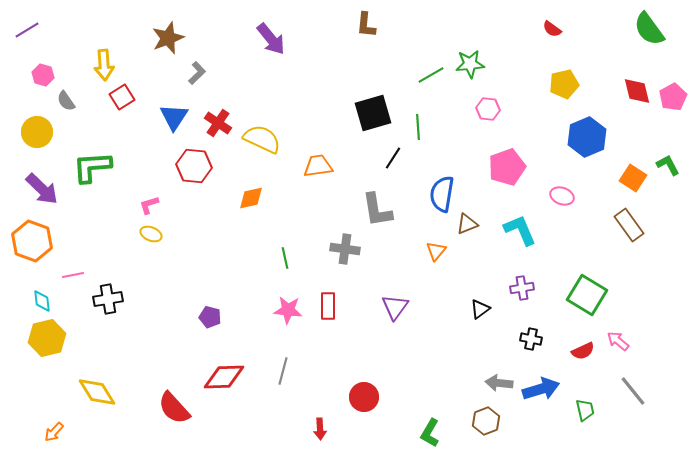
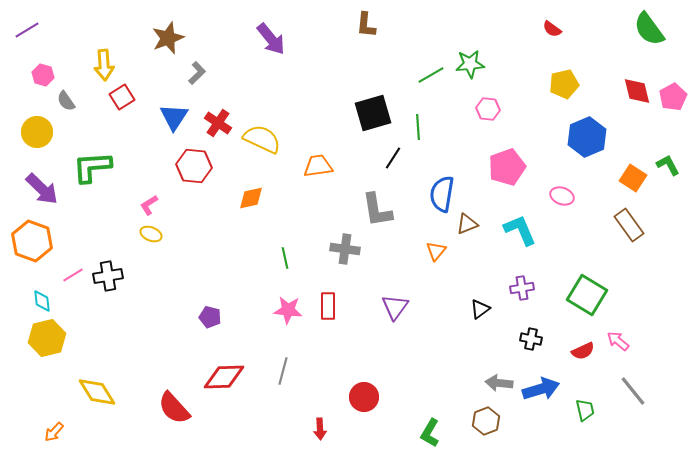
pink L-shape at (149, 205): rotated 15 degrees counterclockwise
pink line at (73, 275): rotated 20 degrees counterclockwise
black cross at (108, 299): moved 23 px up
